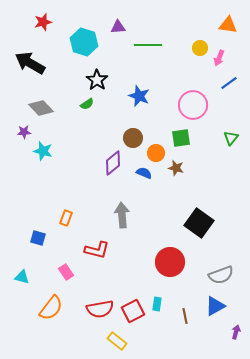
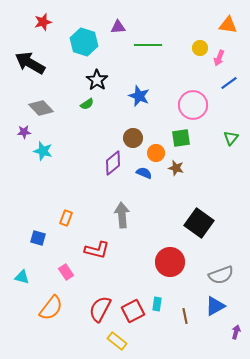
red semicircle: rotated 128 degrees clockwise
